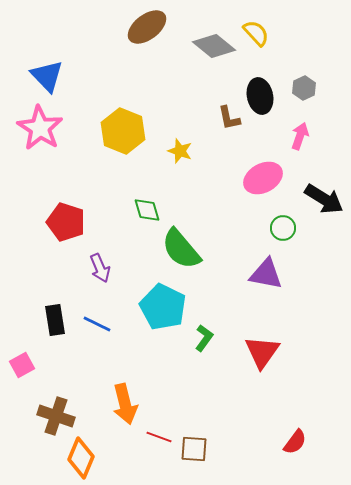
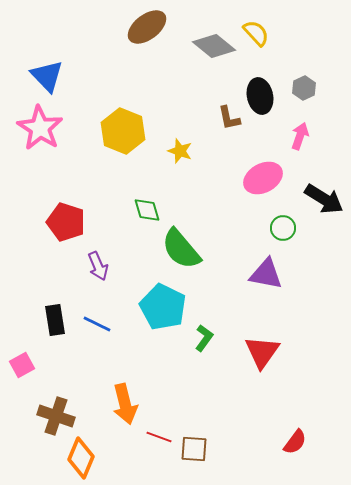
purple arrow: moved 2 px left, 2 px up
